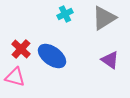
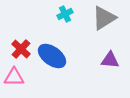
purple triangle: rotated 30 degrees counterclockwise
pink triangle: moved 1 px left; rotated 15 degrees counterclockwise
